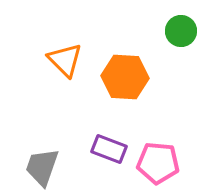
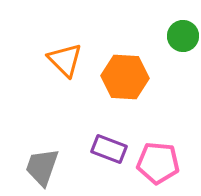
green circle: moved 2 px right, 5 px down
